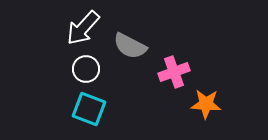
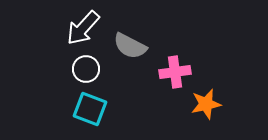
pink cross: moved 1 px right; rotated 12 degrees clockwise
orange star: rotated 16 degrees counterclockwise
cyan square: moved 1 px right
